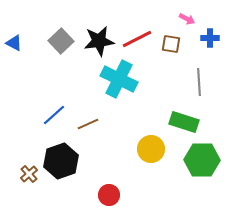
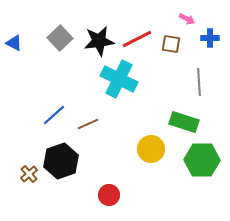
gray square: moved 1 px left, 3 px up
